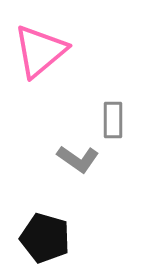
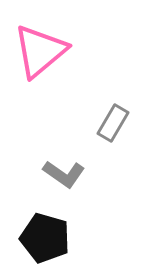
gray rectangle: moved 3 px down; rotated 30 degrees clockwise
gray L-shape: moved 14 px left, 15 px down
